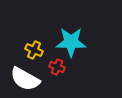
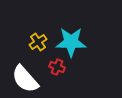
yellow cross: moved 4 px right, 8 px up; rotated 30 degrees clockwise
white semicircle: rotated 20 degrees clockwise
